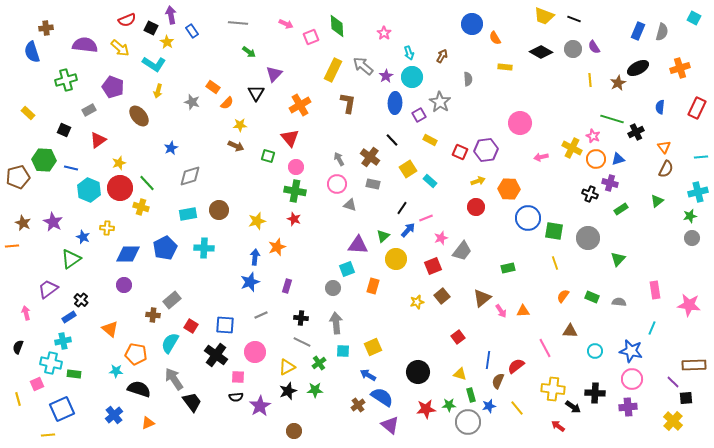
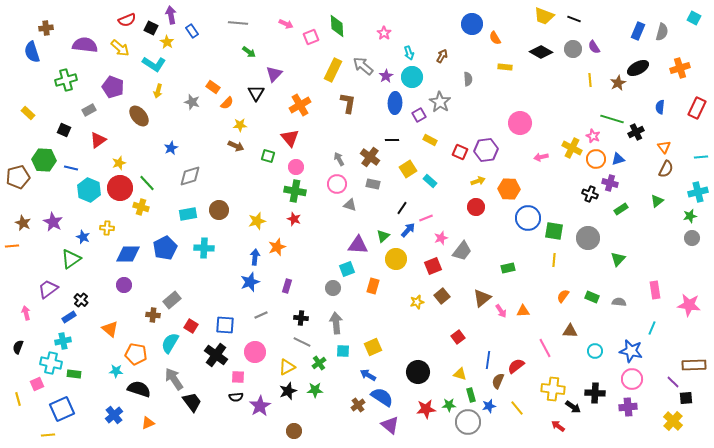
black line at (392, 140): rotated 48 degrees counterclockwise
yellow line at (555, 263): moved 1 px left, 3 px up; rotated 24 degrees clockwise
